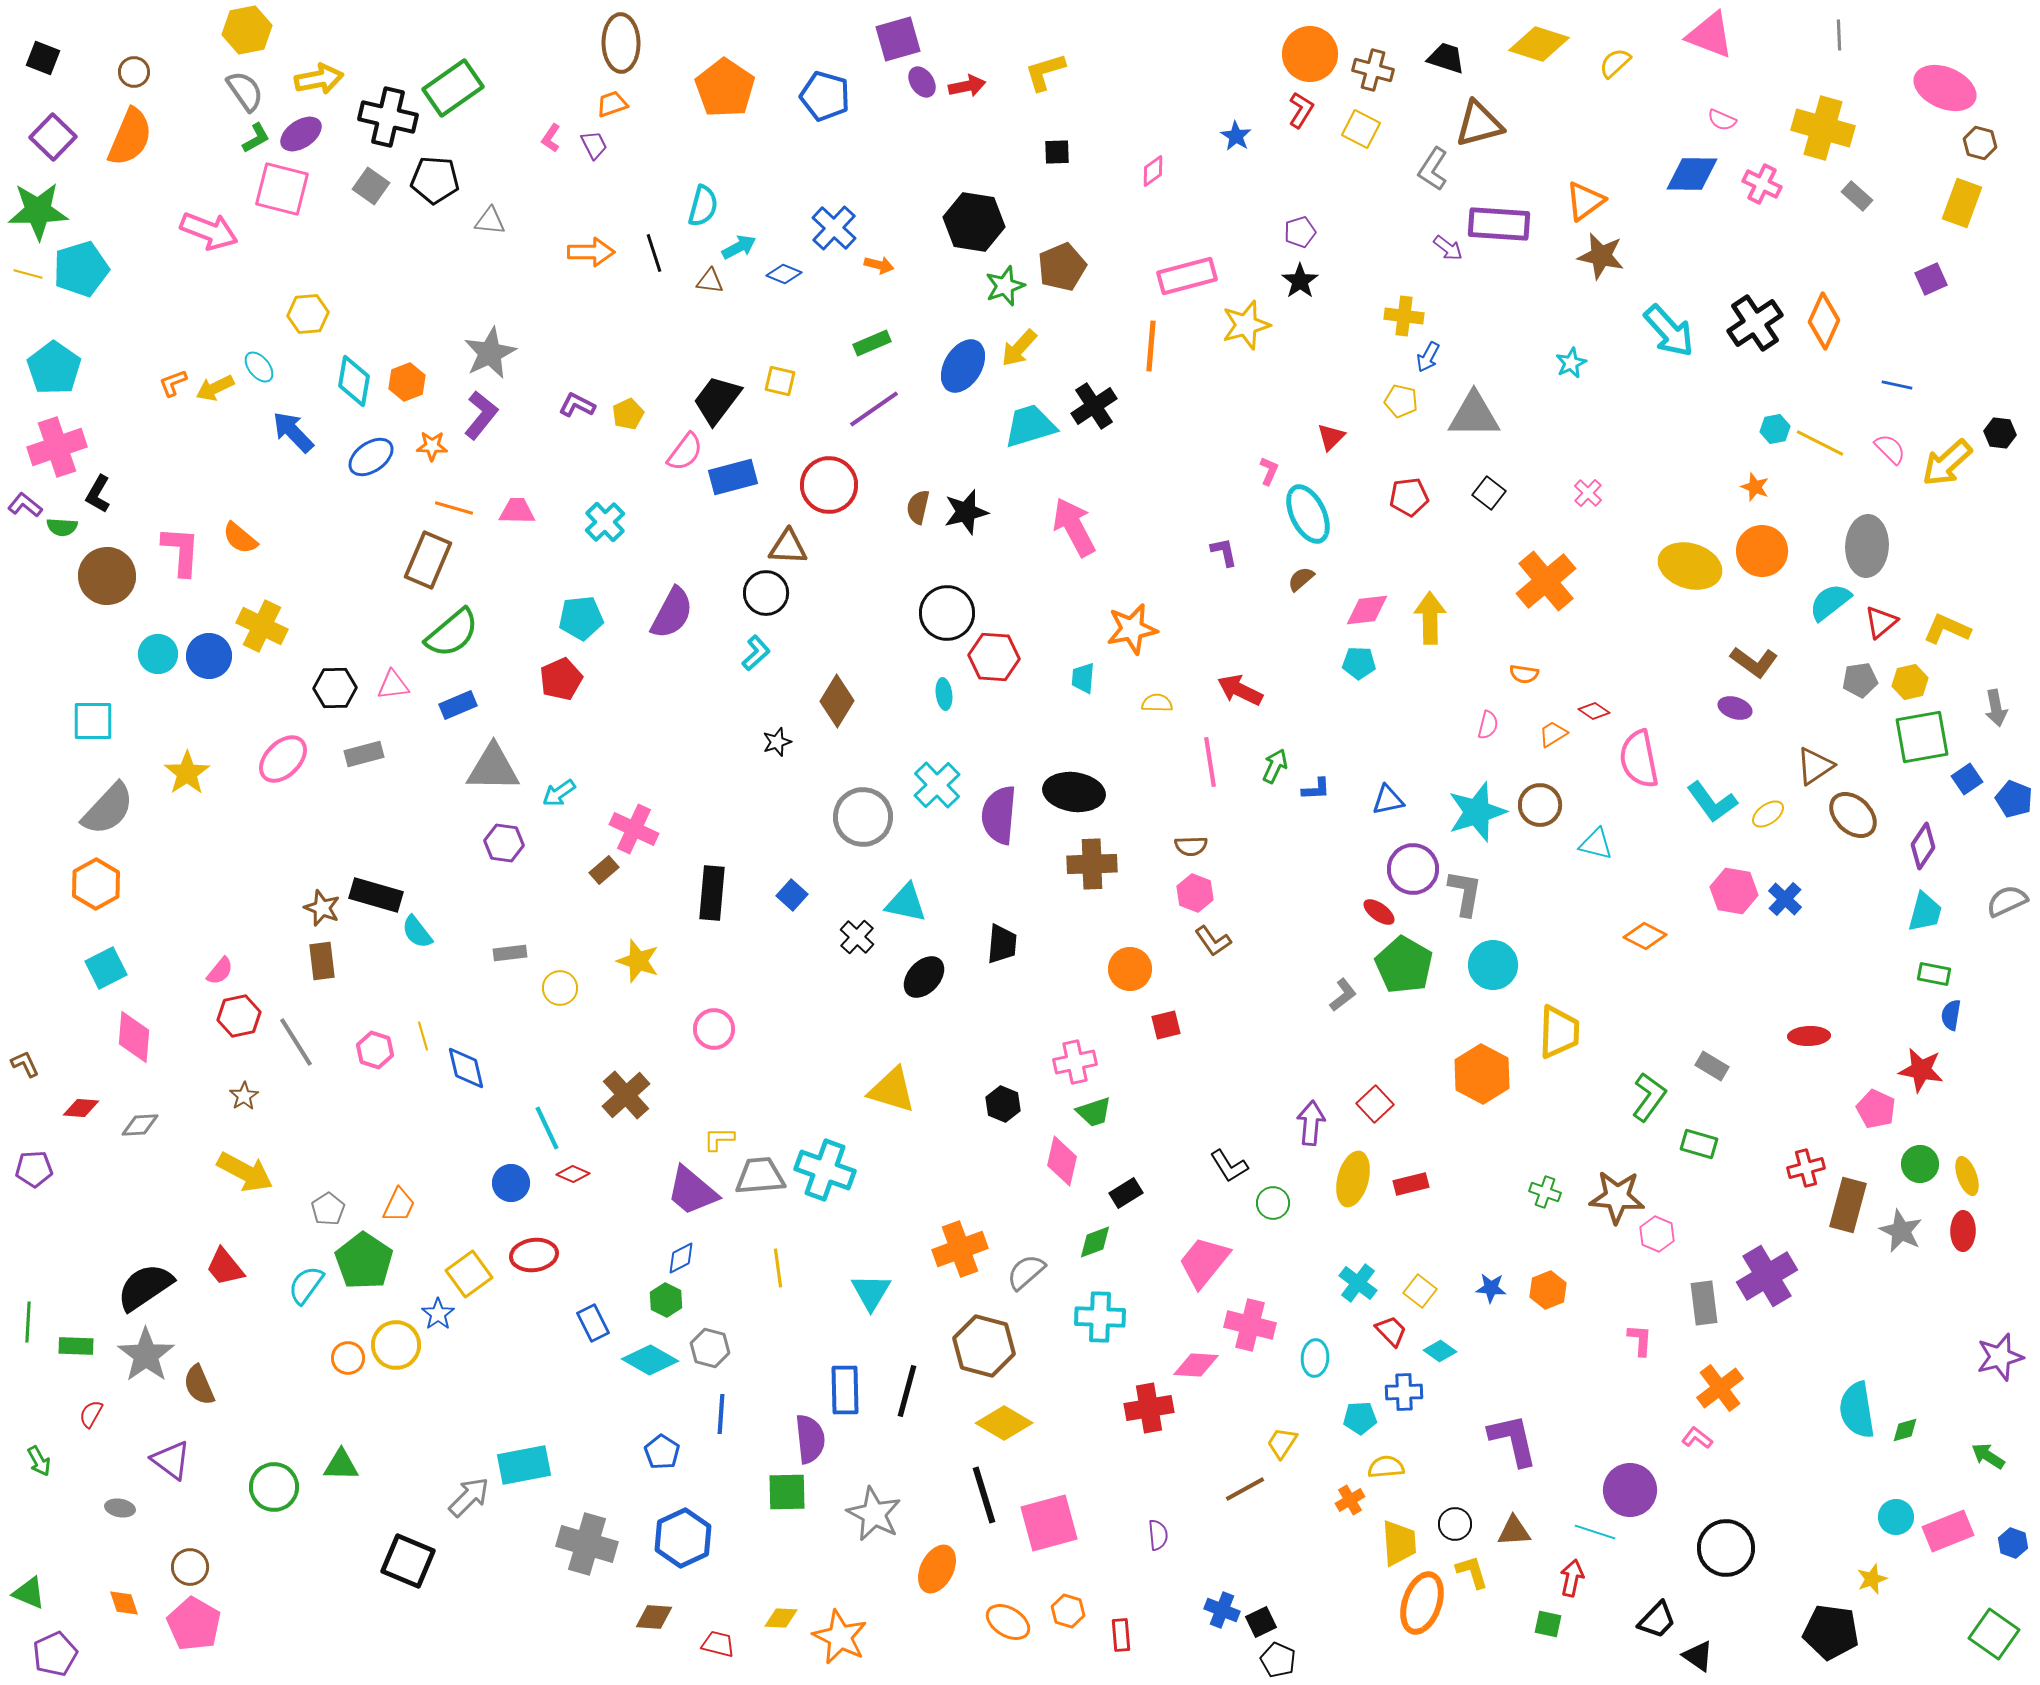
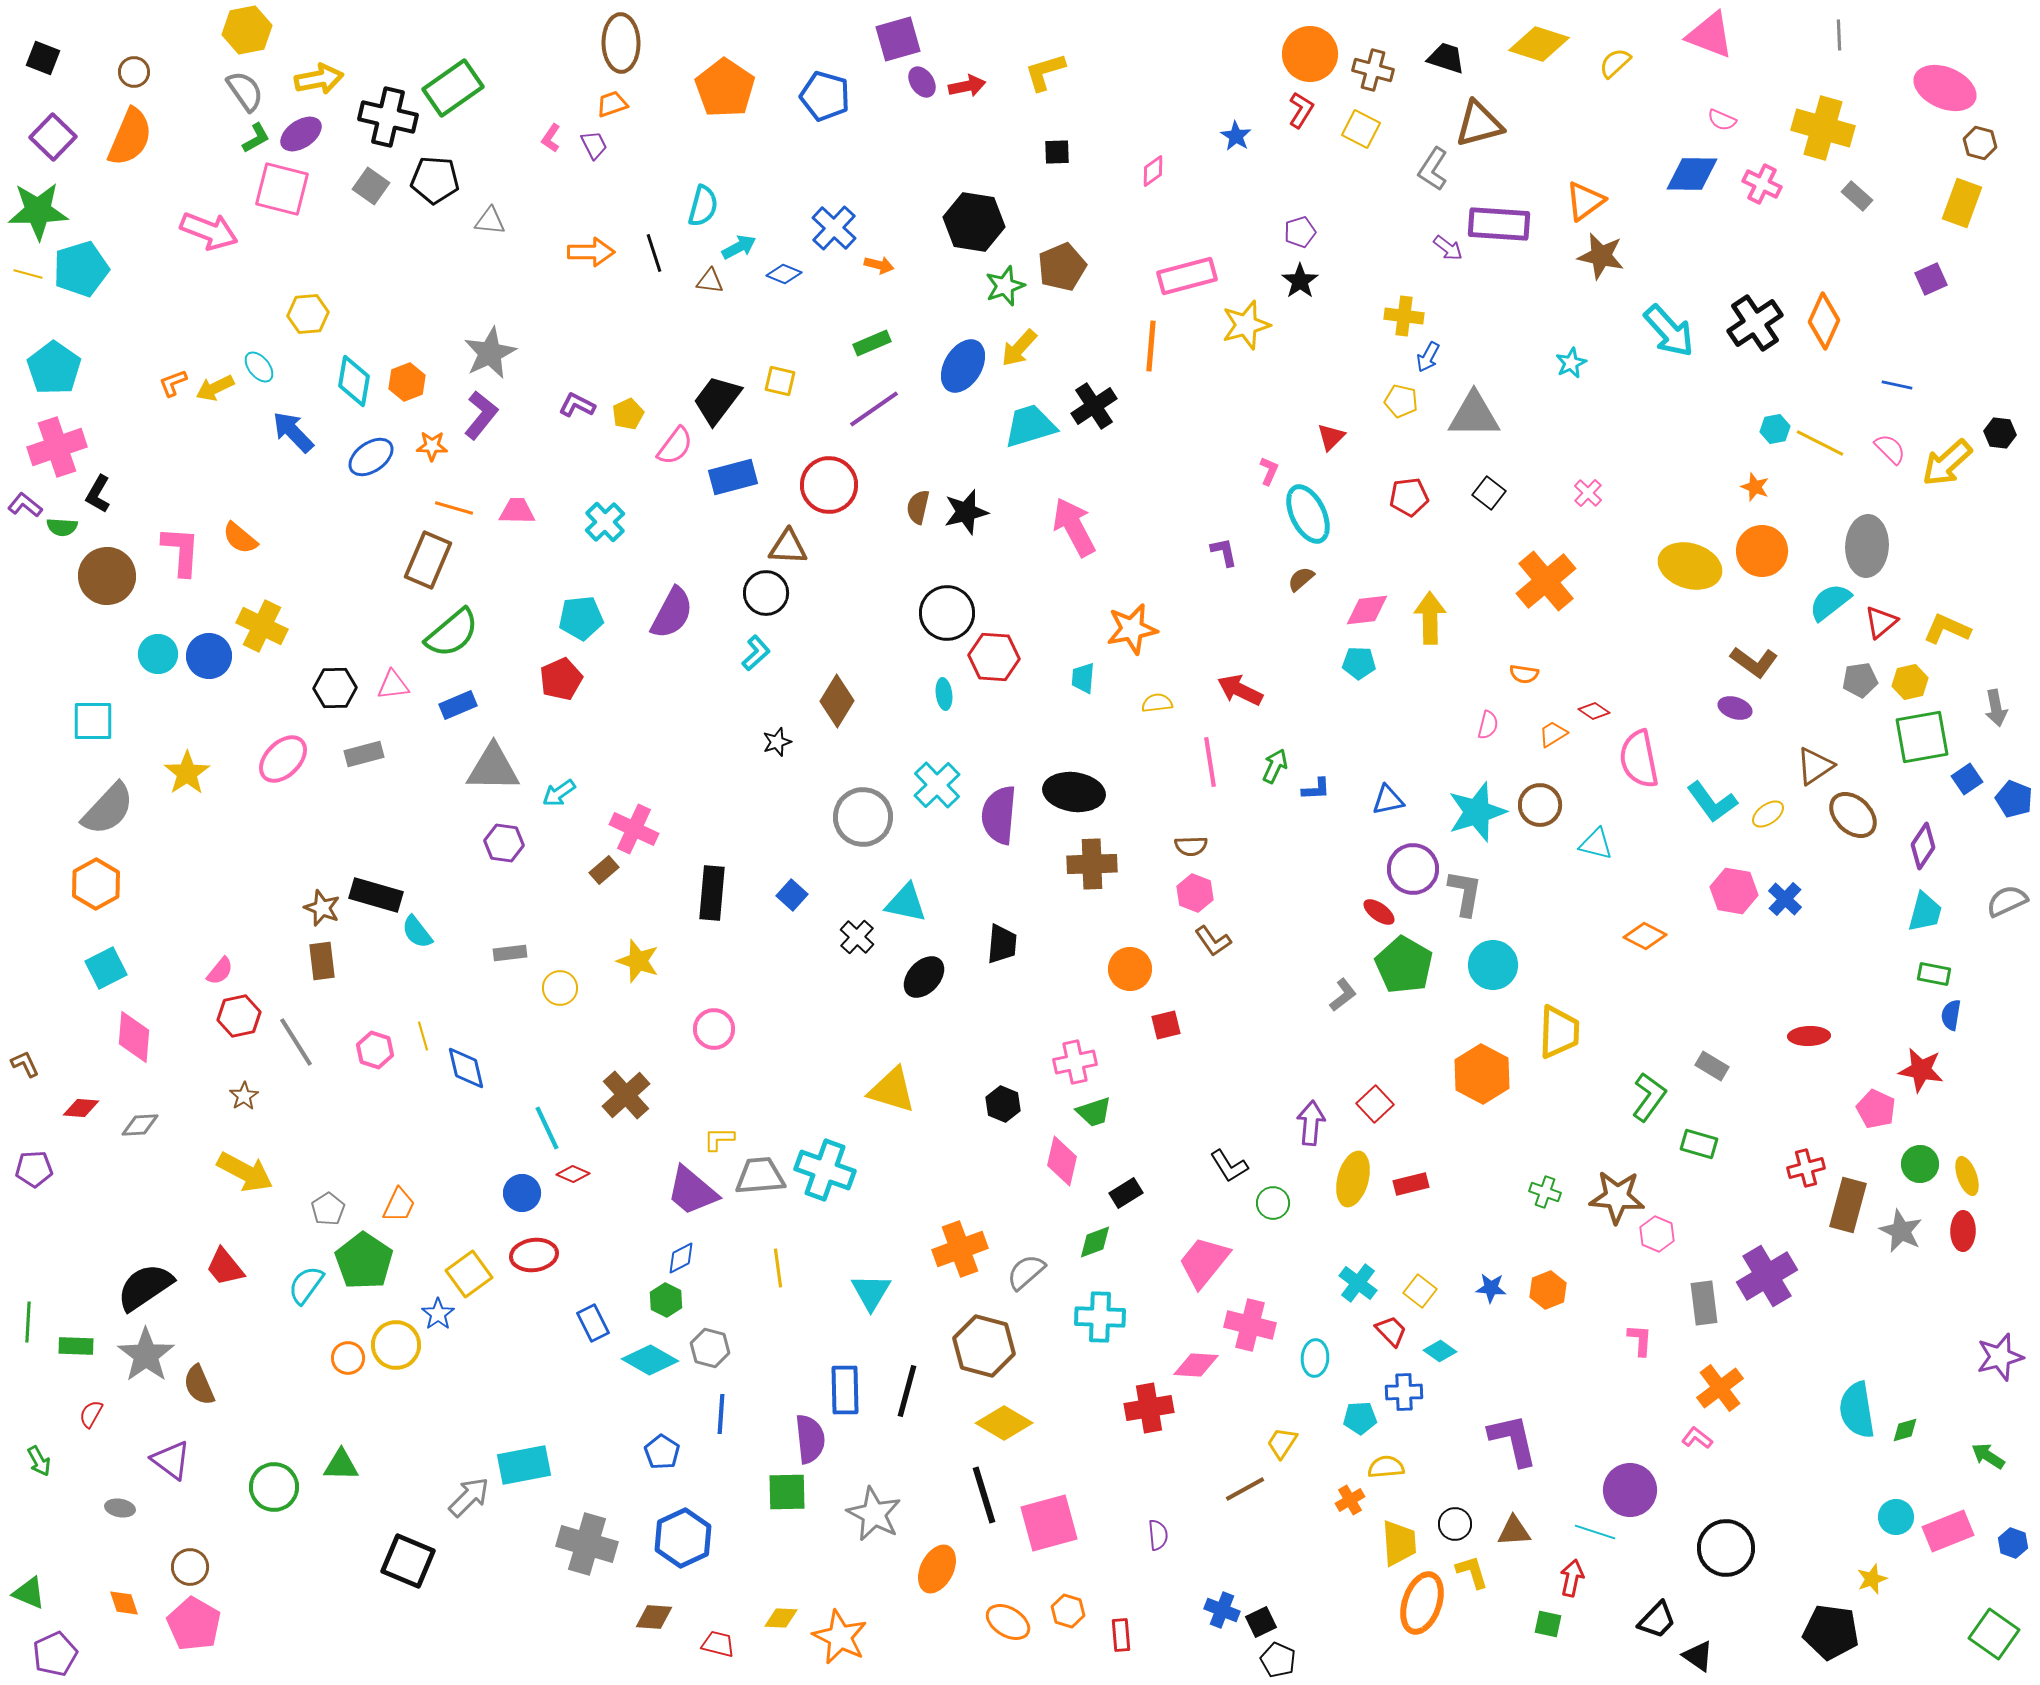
pink semicircle at (685, 452): moved 10 px left, 6 px up
yellow semicircle at (1157, 703): rotated 8 degrees counterclockwise
blue circle at (511, 1183): moved 11 px right, 10 px down
